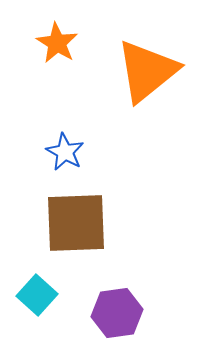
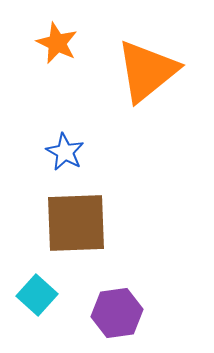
orange star: rotated 6 degrees counterclockwise
